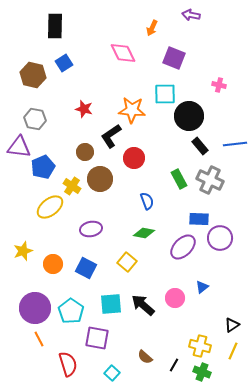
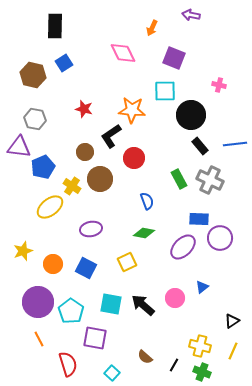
cyan square at (165, 94): moved 3 px up
black circle at (189, 116): moved 2 px right, 1 px up
yellow square at (127, 262): rotated 24 degrees clockwise
cyan square at (111, 304): rotated 15 degrees clockwise
purple circle at (35, 308): moved 3 px right, 6 px up
black triangle at (232, 325): moved 4 px up
purple square at (97, 338): moved 2 px left
